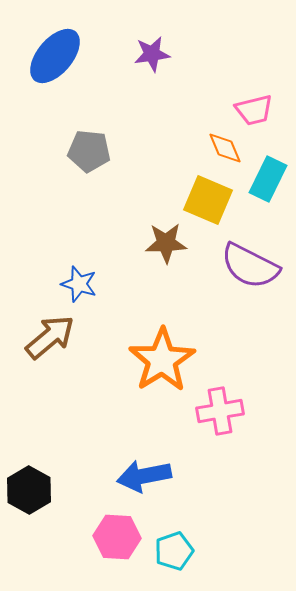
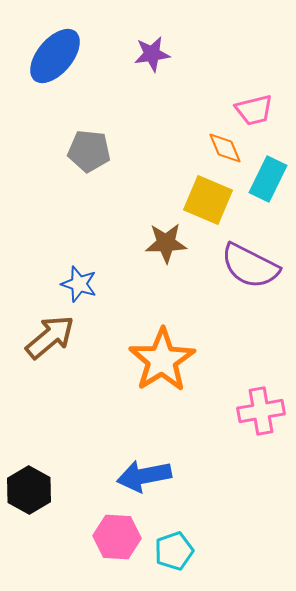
pink cross: moved 41 px right
